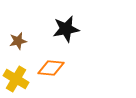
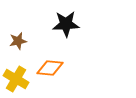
black star: moved 5 px up; rotated 8 degrees clockwise
orange diamond: moved 1 px left
